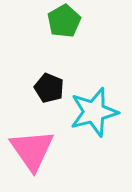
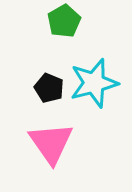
cyan star: moved 29 px up
pink triangle: moved 19 px right, 7 px up
